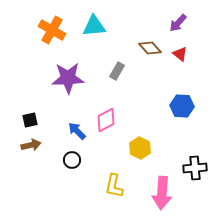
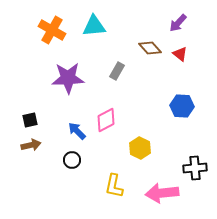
pink arrow: rotated 80 degrees clockwise
